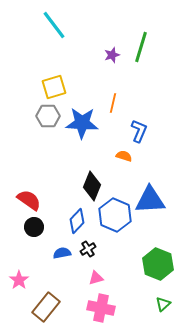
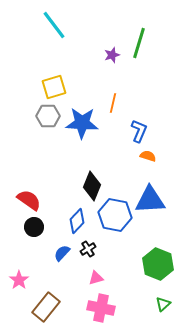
green line: moved 2 px left, 4 px up
orange semicircle: moved 24 px right
blue hexagon: rotated 12 degrees counterclockwise
blue semicircle: rotated 36 degrees counterclockwise
